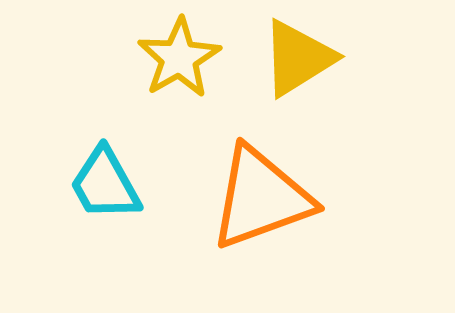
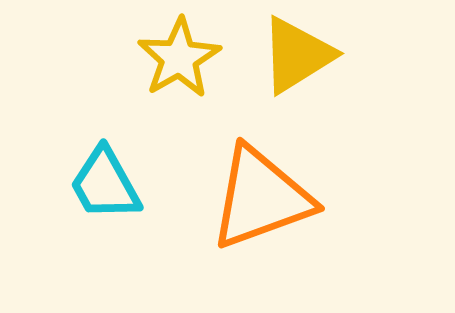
yellow triangle: moved 1 px left, 3 px up
